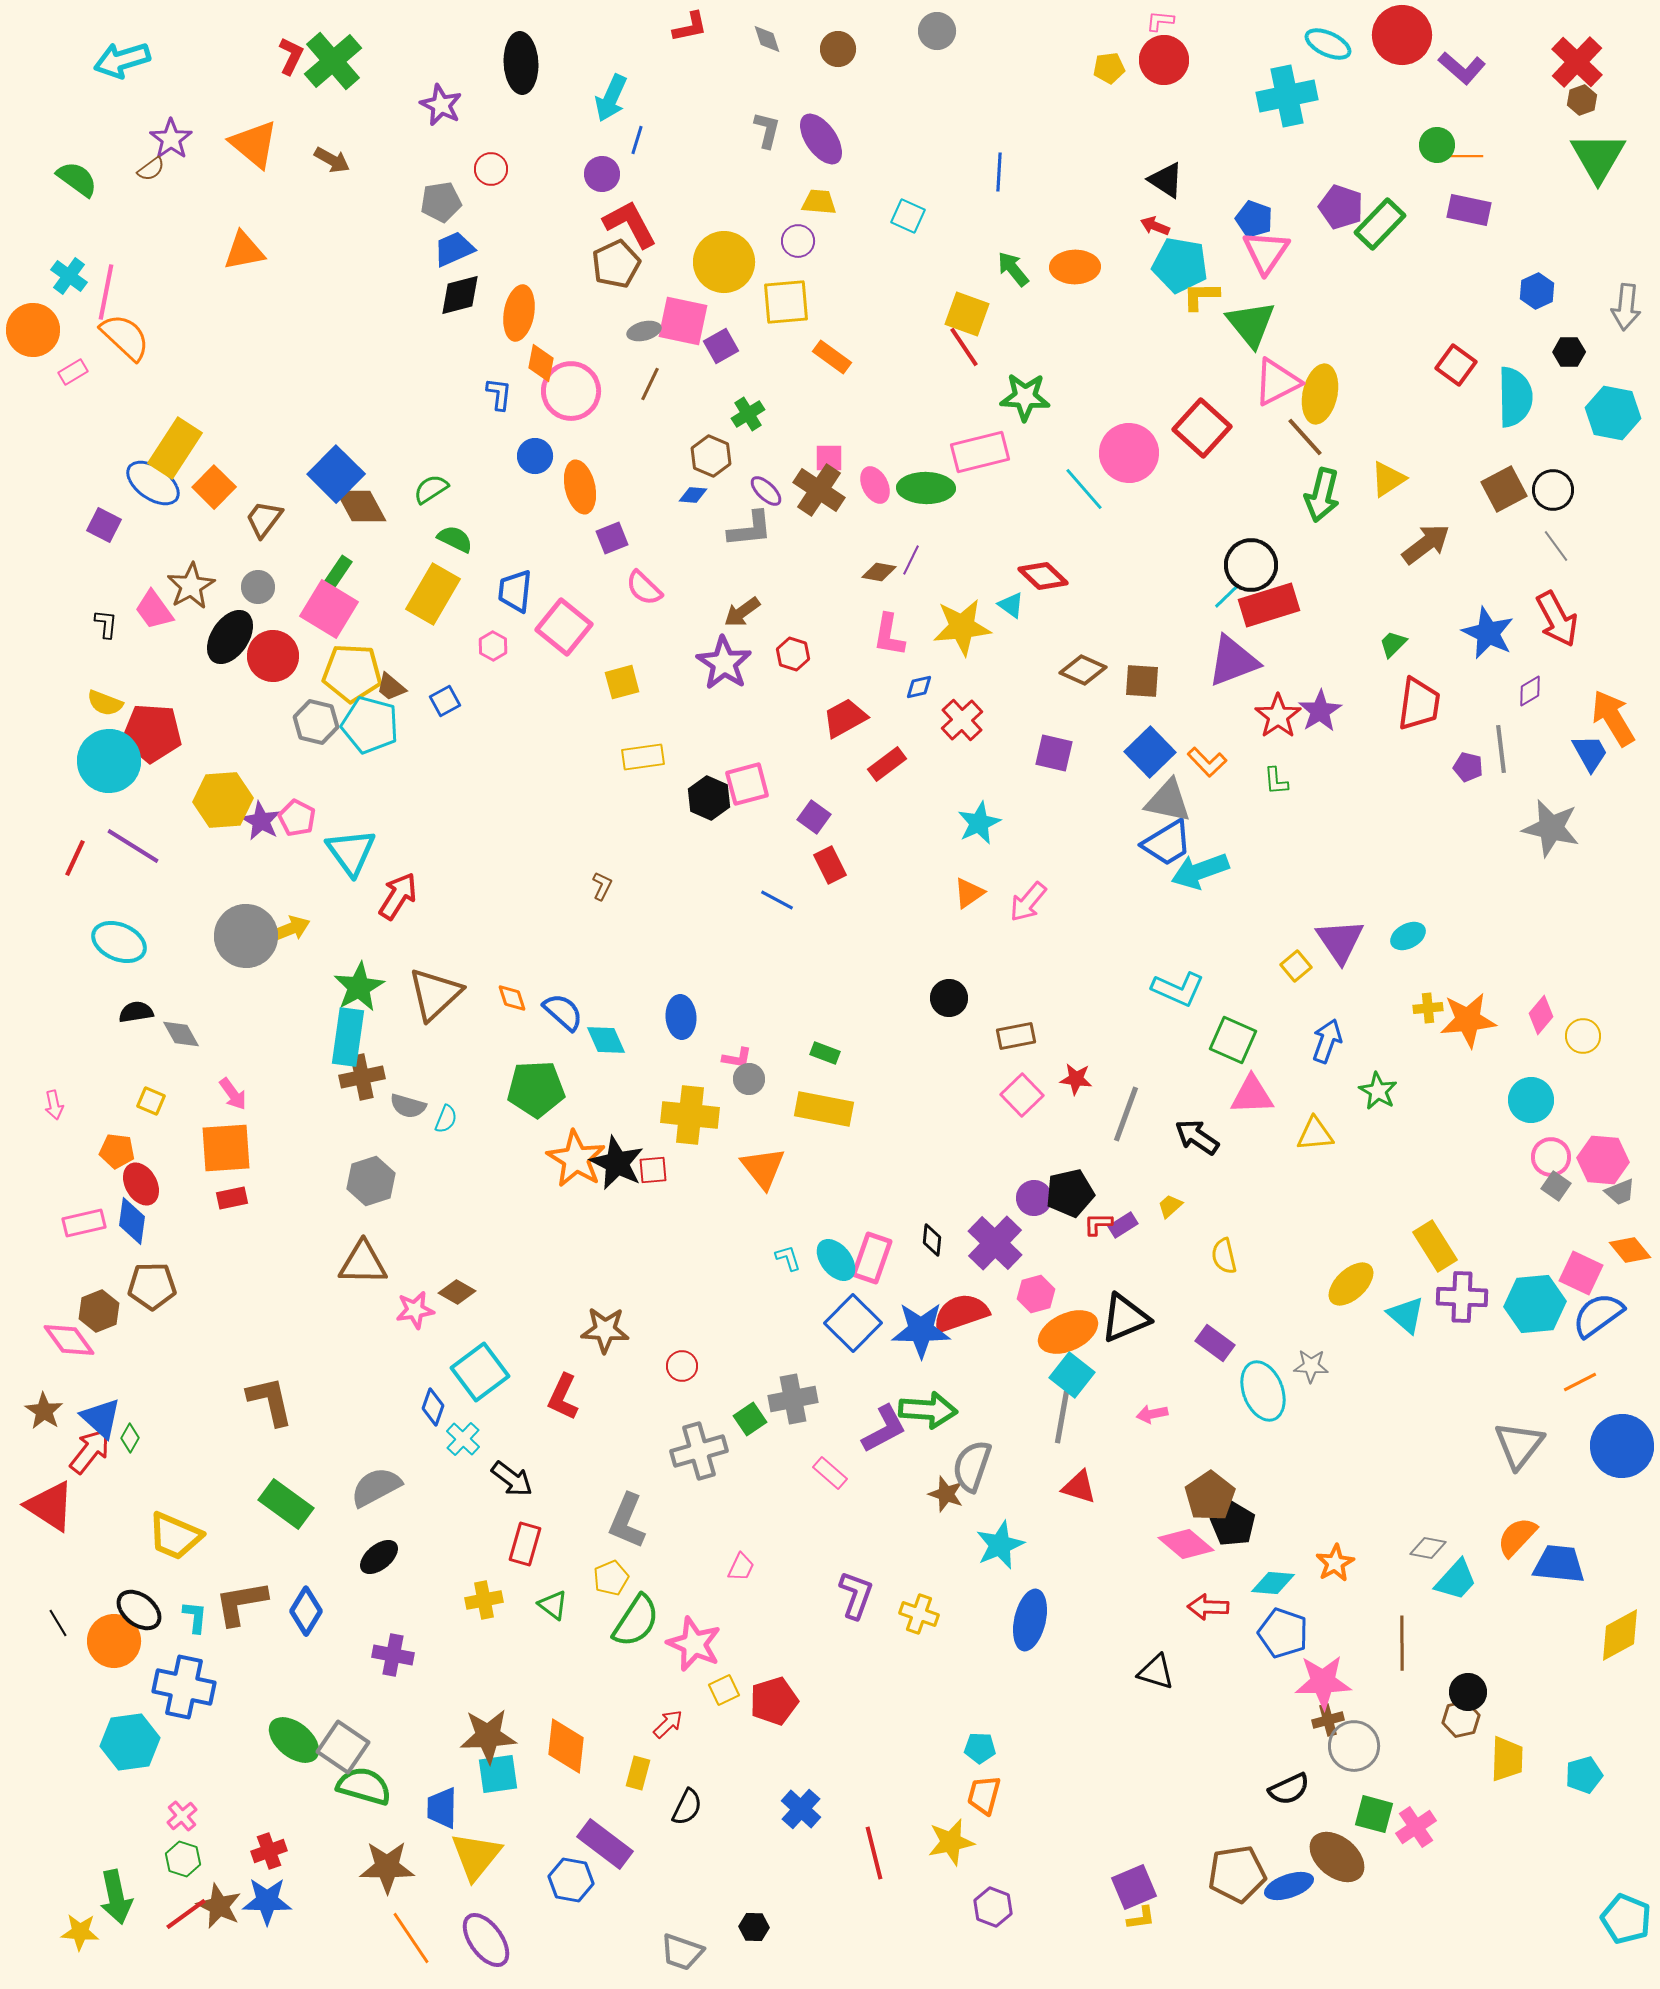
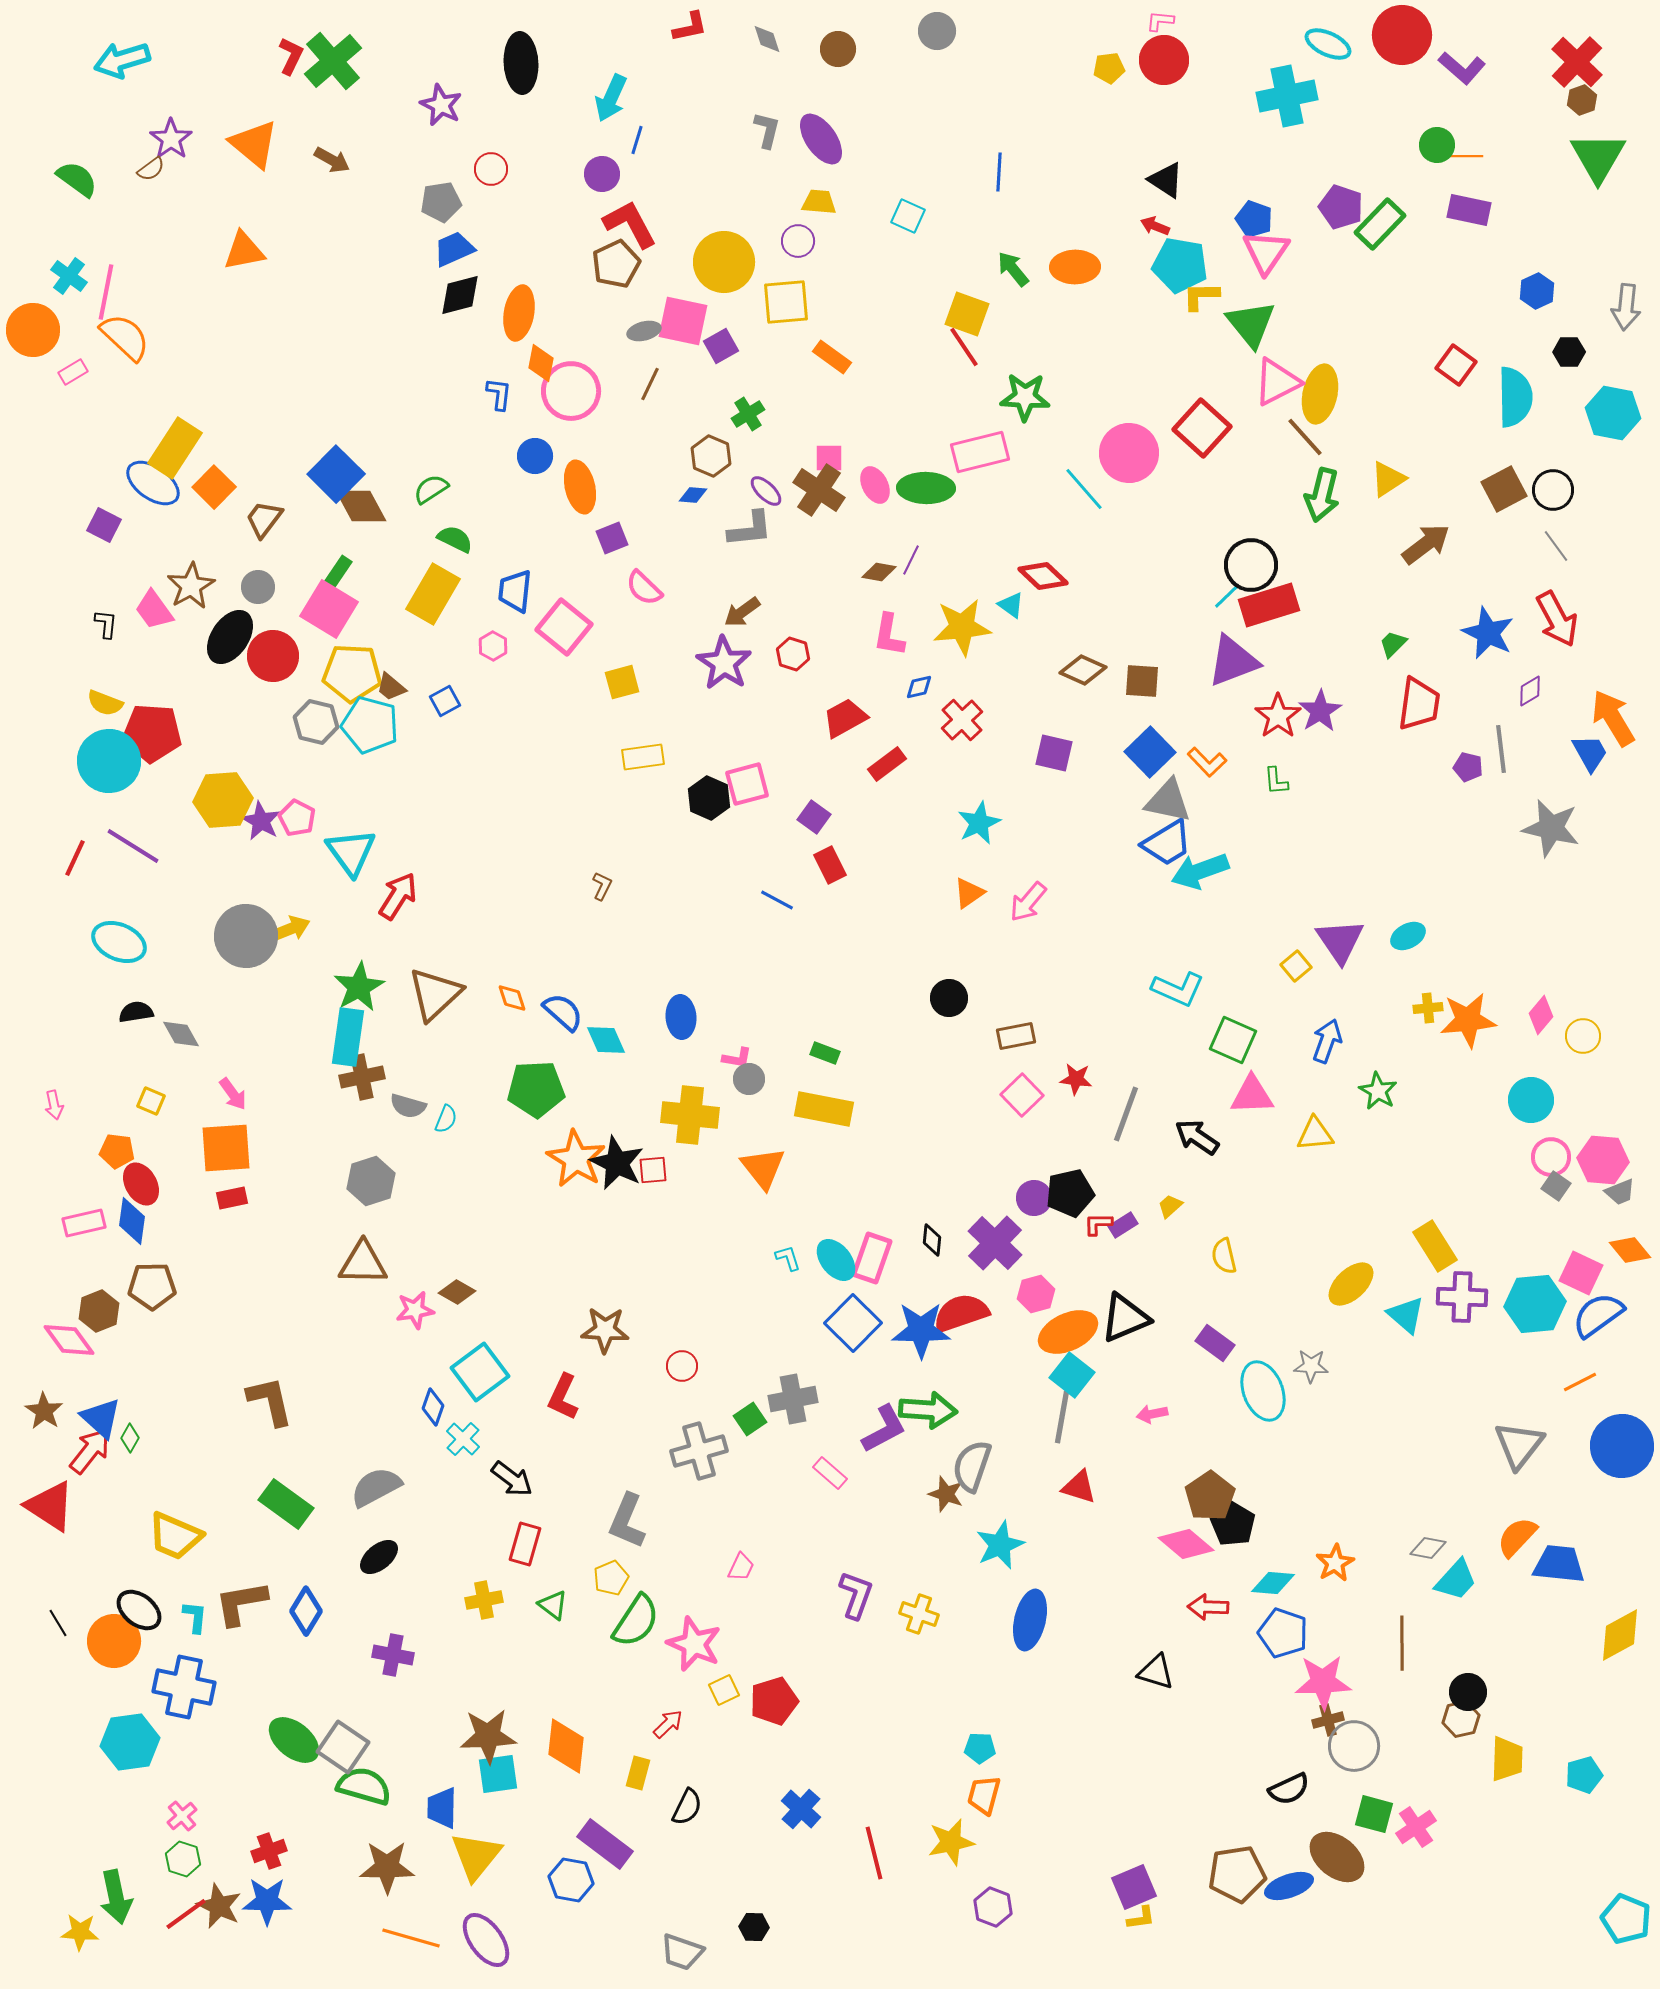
orange line at (411, 1938): rotated 40 degrees counterclockwise
